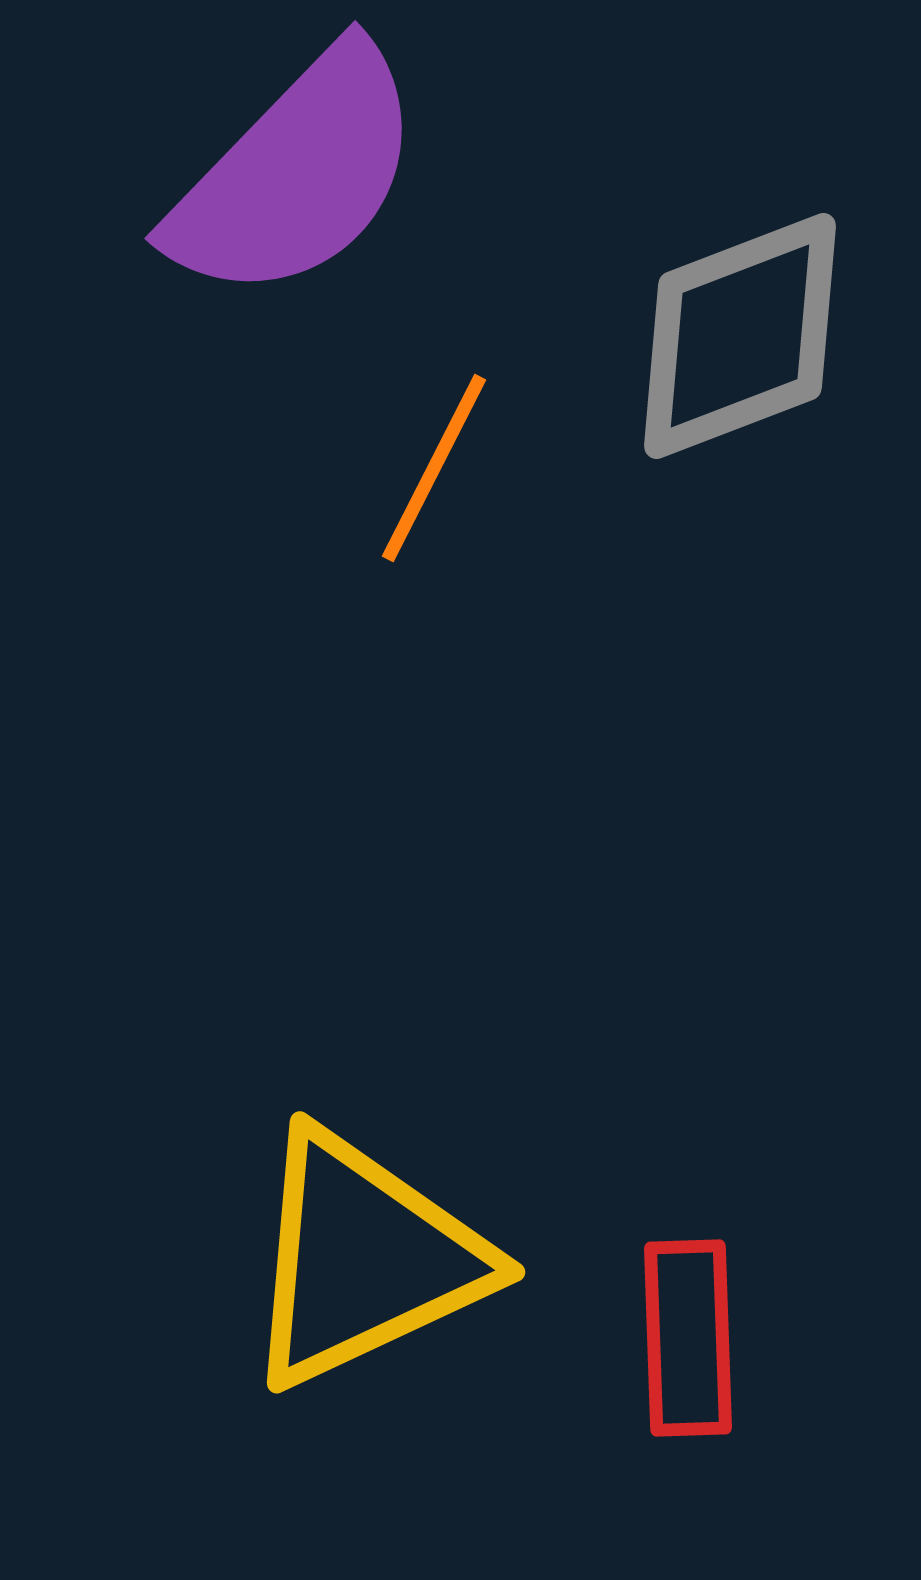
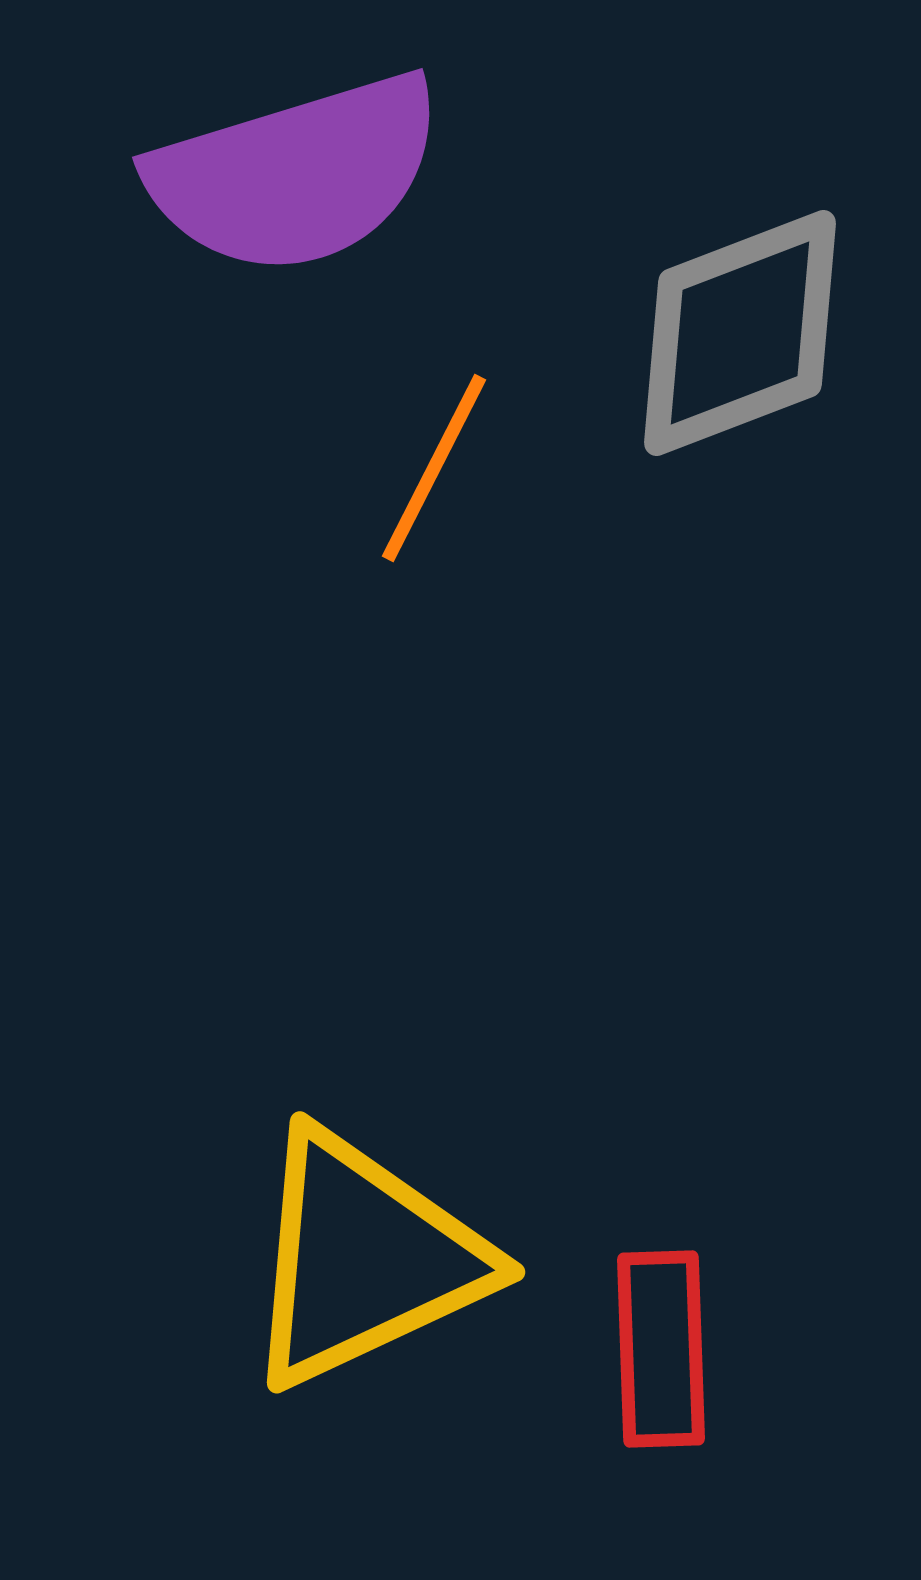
purple semicircle: rotated 29 degrees clockwise
gray diamond: moved 3 px up
red rectangle: moved 27 px left, 11 px down
